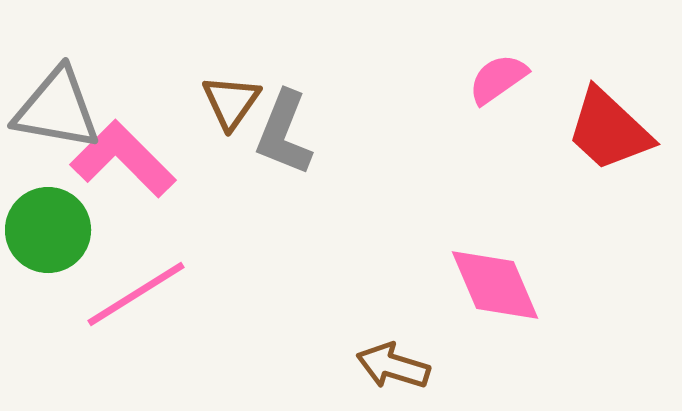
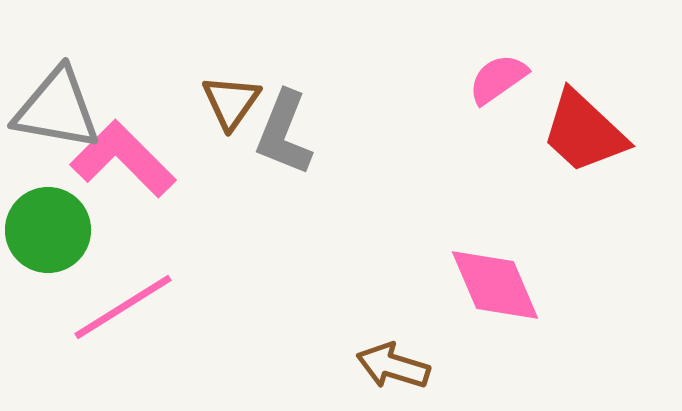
red trapezoid: moved 25 px left, 2 px down
pink line: moved 13 px left, 13 px down
